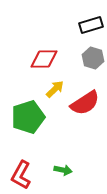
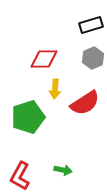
gray hexagon: rotated 20 degrees clockwise
yellow arrow: rotated 138 degrees clockwise
red L-shape: moved 1 px left, 1 px down
